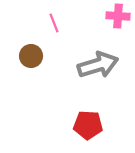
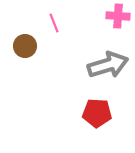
brown circle: moved 6 px left, 10 px up
gray arrow: moved 10 px right
red pentagon: moved 9 px right, 12 px up
